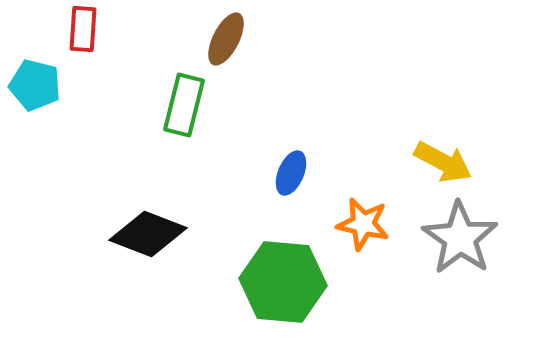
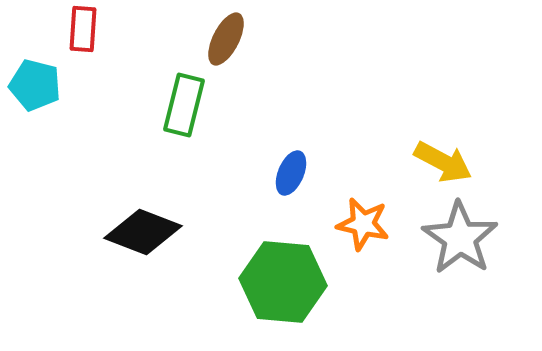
black diamond: moved 5 px left, 2 px up
